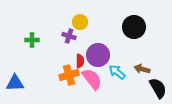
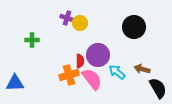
yellow circle: moved 1 px down
purple cross: moved 2 px left, 18 px up
